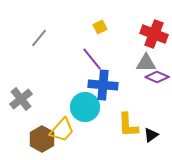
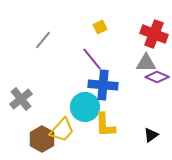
gray line: moved 4 px right, 2 px down
yellow L-shape: moved 23 px left
